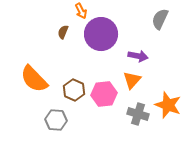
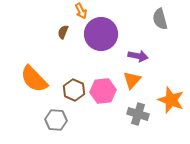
gray semicircle: rotated 40 degrees counterclockwise
pink hexagon: moved 1 px left, 3 px up
orange star: moved 3 px right, 5 px up
